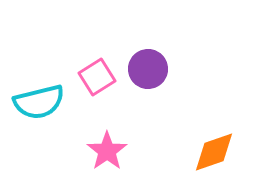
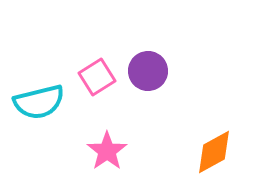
purple circle: moved 2 px down
orange diamond: rotated 9 degrees counterclockwise
